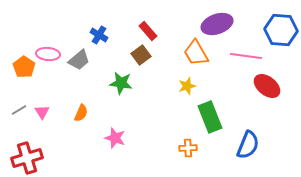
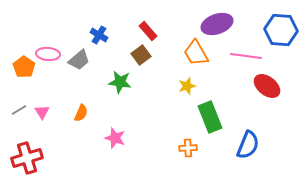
green star: moved 1 px left, 1 px up
